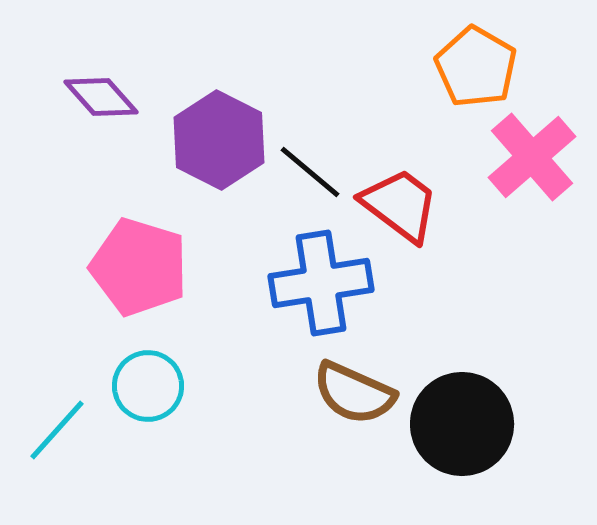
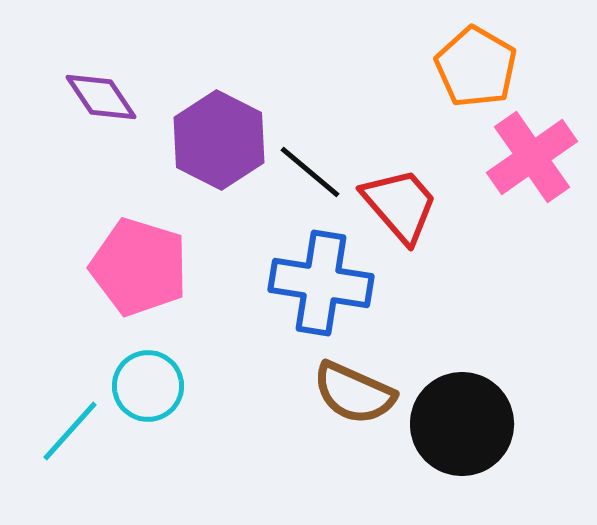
purple diamond: rotated 8 degrees clockwise
pink cross: rotated 6 degrees clockwise
red trapezoid: rotated 12 degrees clockwise
blue cross: rotated 18 degrees clockwise
cyan line: moved 13 px right, 1 px down
